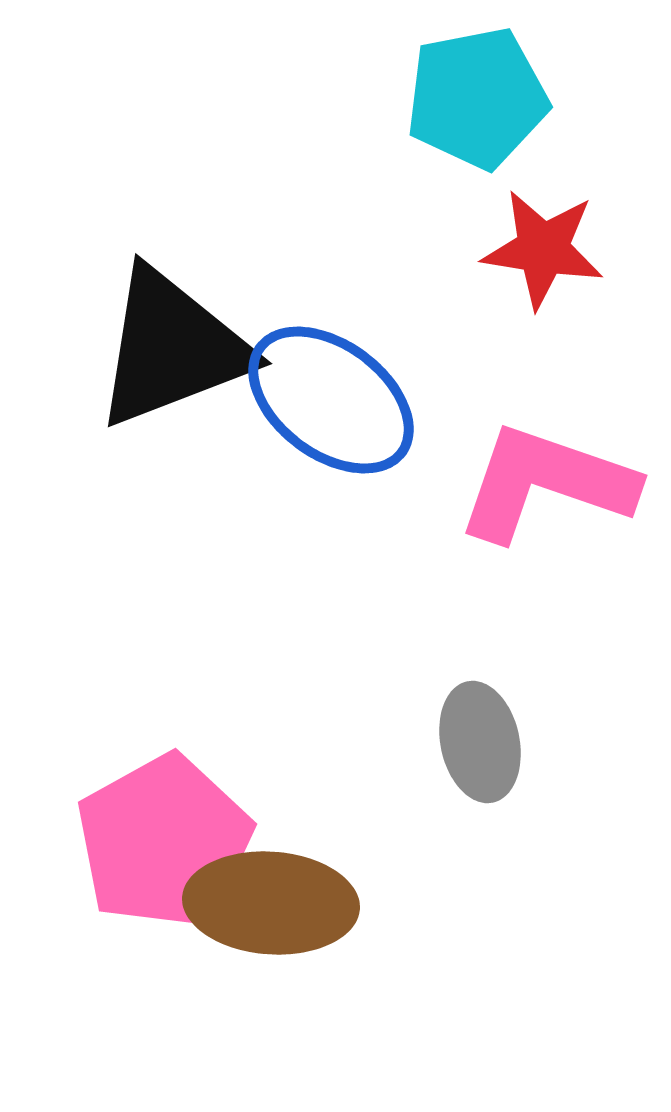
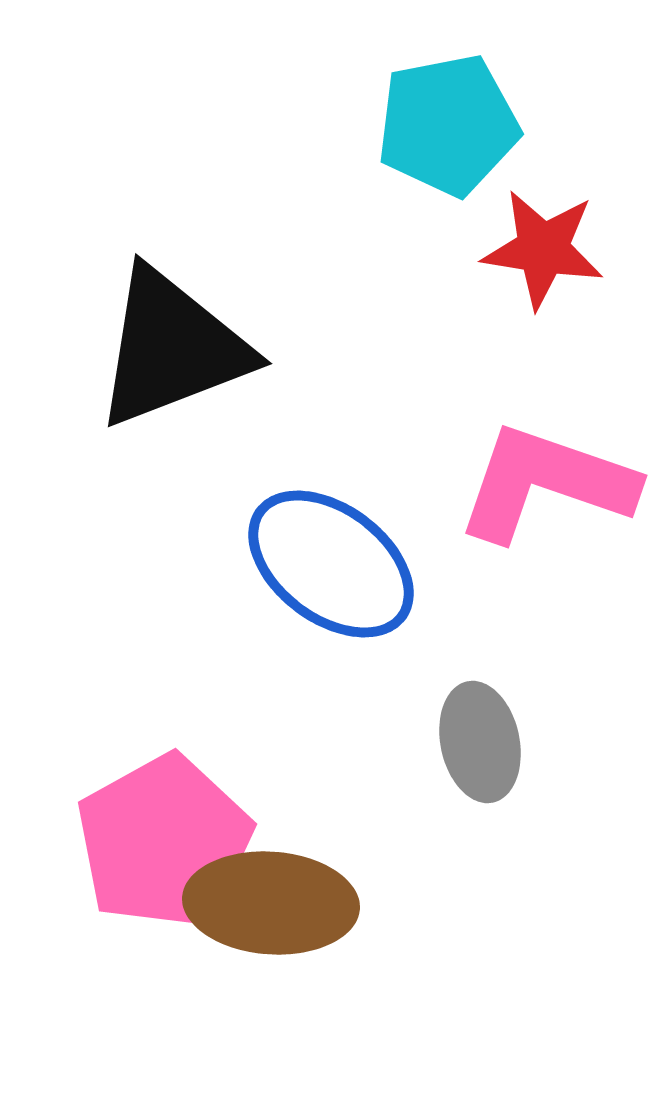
cyan pentagon: moved 29 px left, 27 px down
blue ellipse: moved 164 px down
